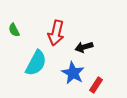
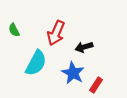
red arrow: rotated 10 degrees clockwise
